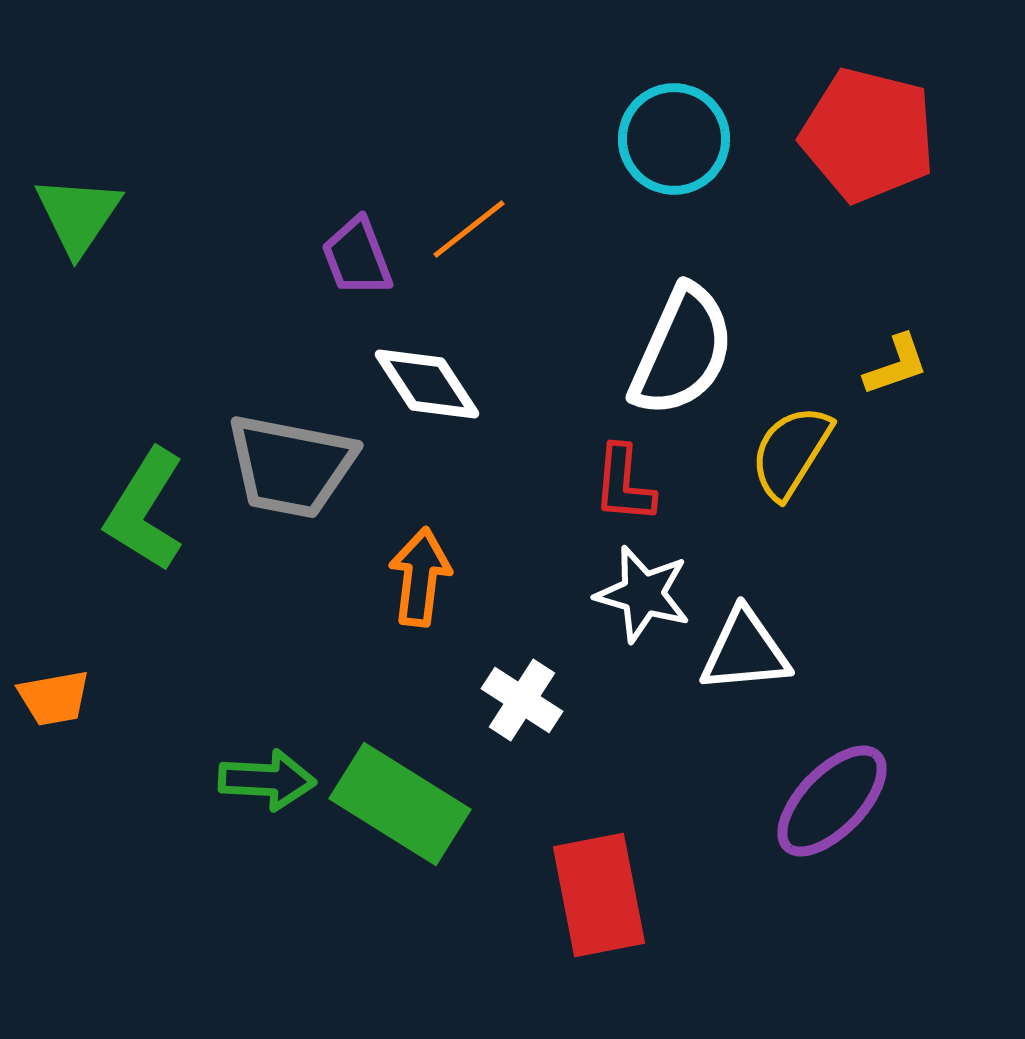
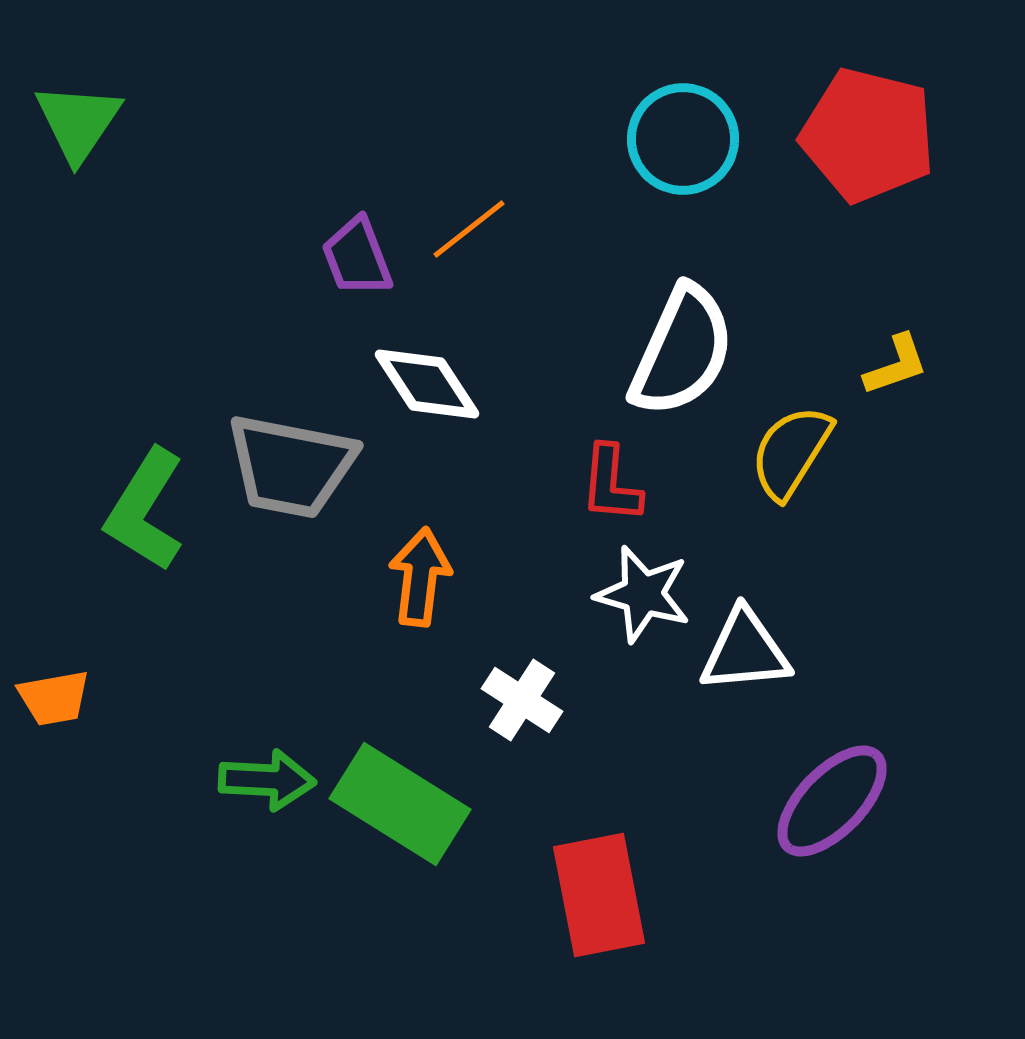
cyan circle: moved 9 px right
green triangle: moved 93 px up
red L-shape: moved 13 px left
